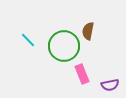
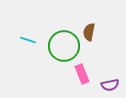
brown semicircle: moved 1 px right, 1 px down
cyan line: rotated 28 degrees counterclockwise
